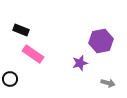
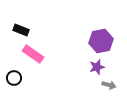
purple star: moved 17 px right, 4 px down
black circle: moved 4 px right, 1 px up
gray arrow: moved 1 px right, 2 px down
